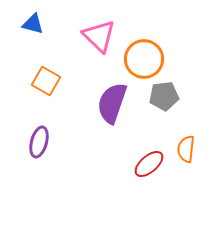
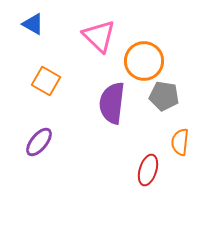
blue triangle: rotated 15 degrees clockwise
orange circle: moved 2 px down
gray pentagon: rotated 16 degrees clockwise
purple semicircle: rotated 12 degrees counterclockwise
purple ellipse: rotated 24 degrees clockwise
orange semicircle: moved 6 px left, 7 px up
red ellipse: moved 1 px left, 6 px down; rotated 32 degrees counterclockwise
